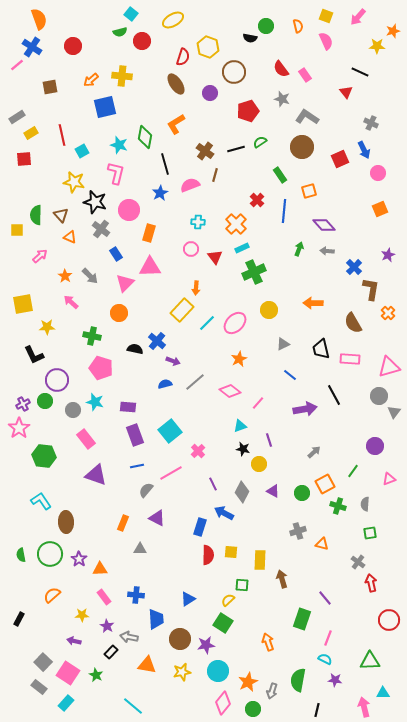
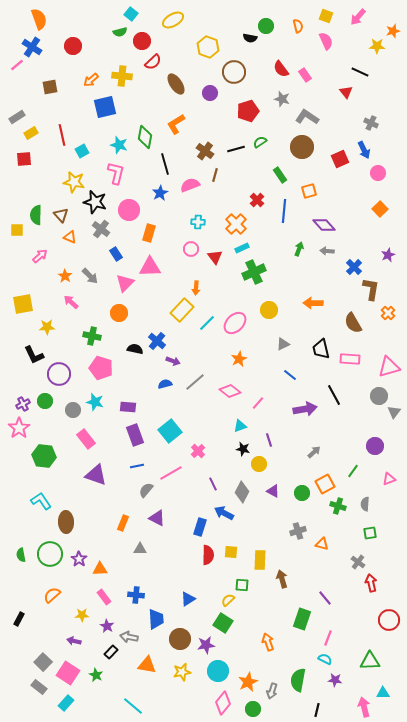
red semicircle at (183, 57): moved 30 px left, 5 px down; rotated 30 degrees clockwise
orange square at (380, 209): rotated 21 degrees counterclockwise
purple circle at (57, 380): moved 2 px right, 6 px up
